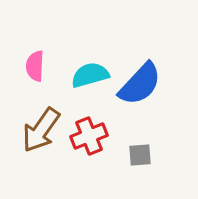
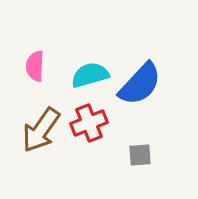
red cross: moved 13 px up
